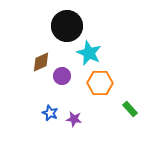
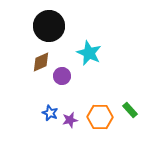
black circle: moved 18 px left
orange hexagon: moved 34 px down
green rectangle: moved 1 px down
purple star: moved 4 px left, 1 px down; rotated 21 degrees counterclockwise
